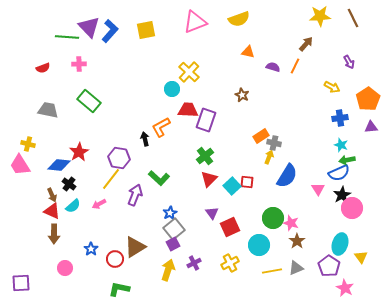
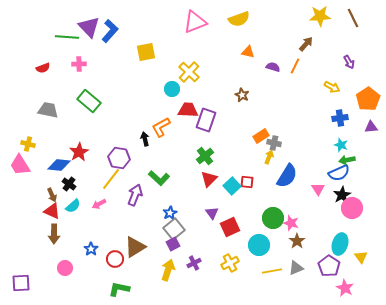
yellow square at (146, 30): moved 22 px down
